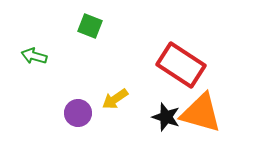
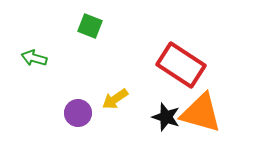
green arrow: moved 2 px down
